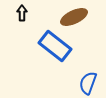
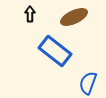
black arrow: moved 8 px right, 1 px down
blue rectangle: moved 5 px down
